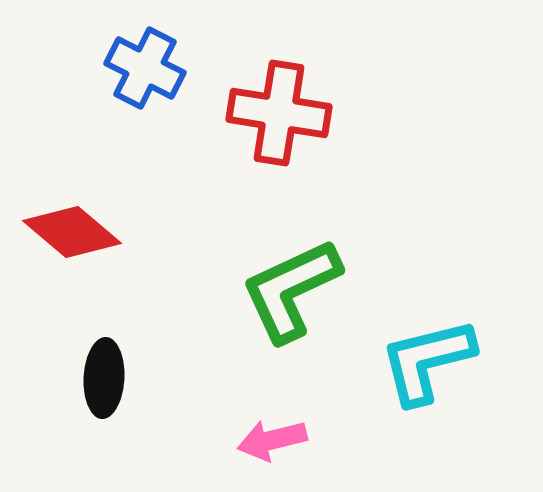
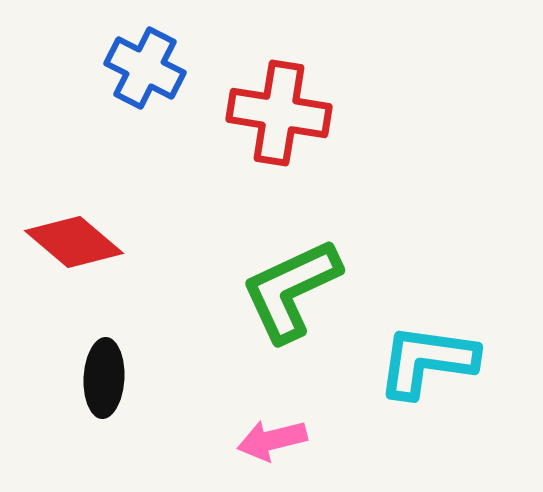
red diamond: moved 2 px right, 10 px down
cyan L-shape: rotated 22 degrees clockwise
